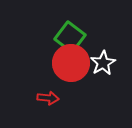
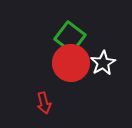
red arrow: moved 4 px left, 5 px down; rotated 70 degrees clockwise
